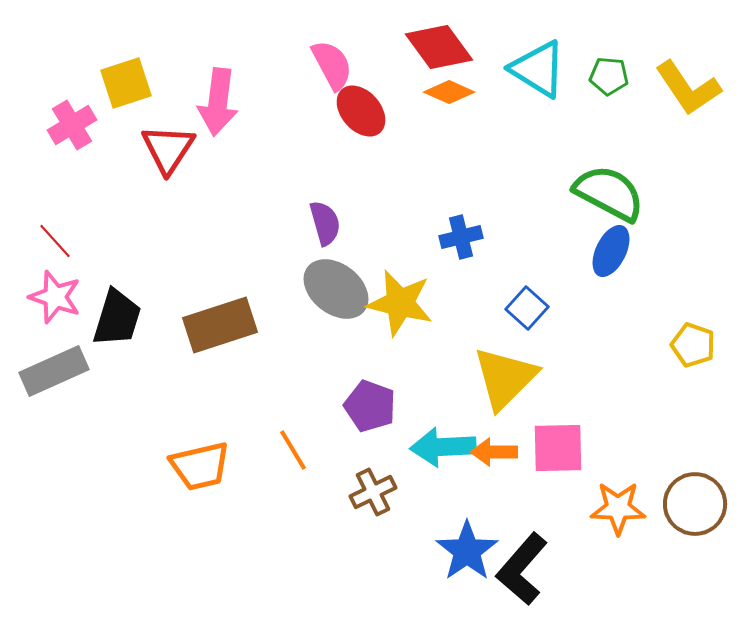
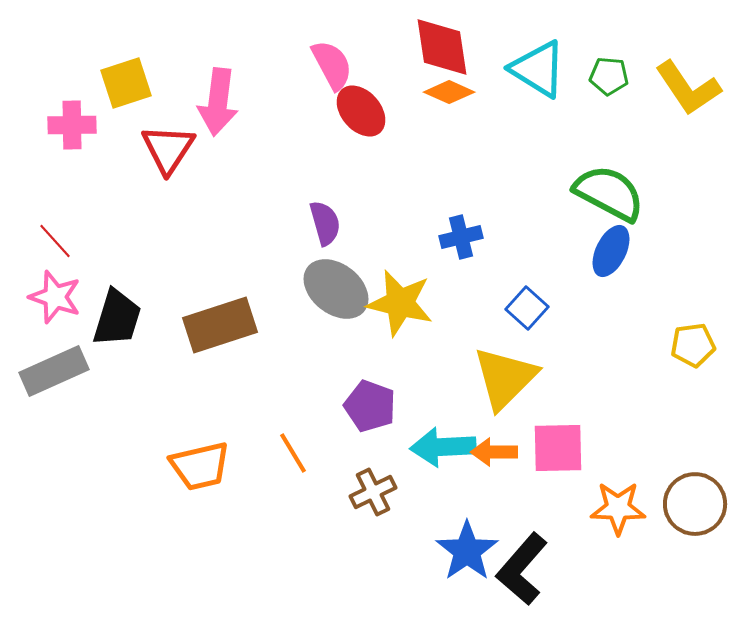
red diamond: moved 3 px right; rotated 28 degrees clockwise
pink cross: rotated 30 degrees clockwise
yellow pentagon: rotated 27 degrees counterclockwise
orange line: moved 3 px down
